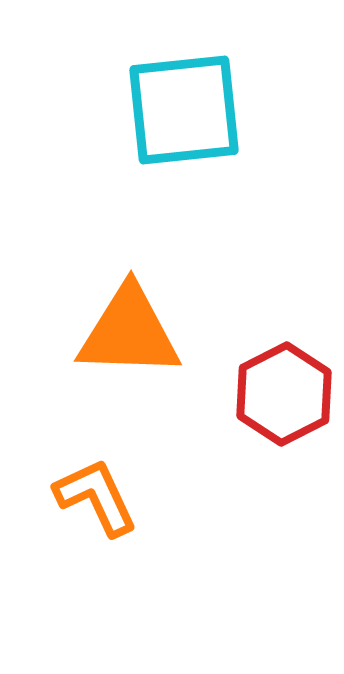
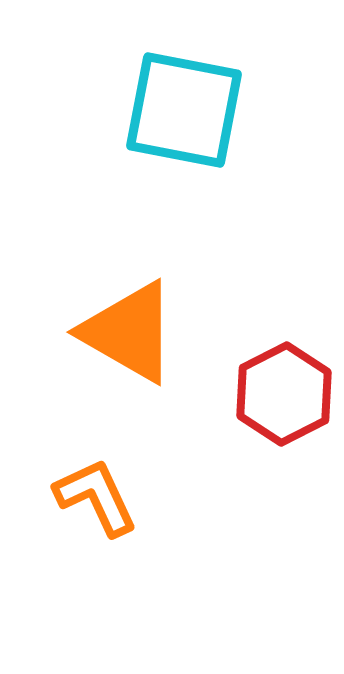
cyan square: rotated 17 degrees clockwise
orange triangle: rotated 28 degrees clockwise
